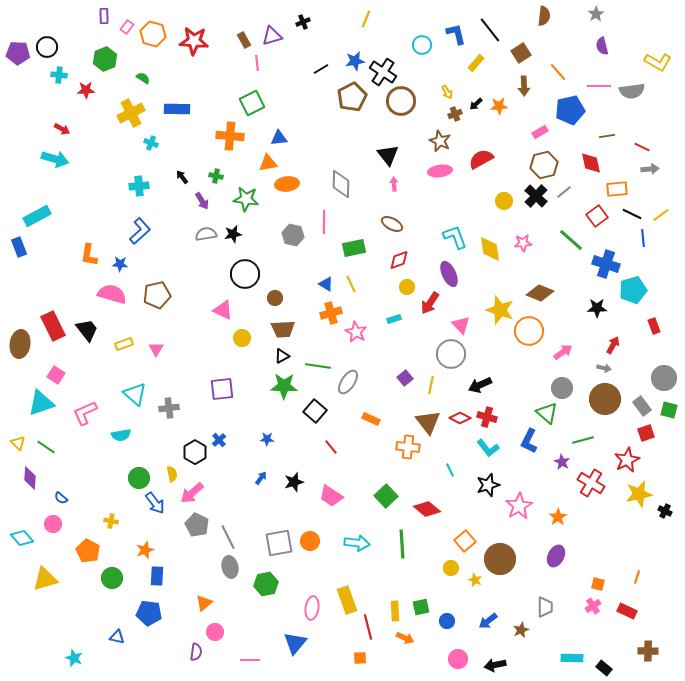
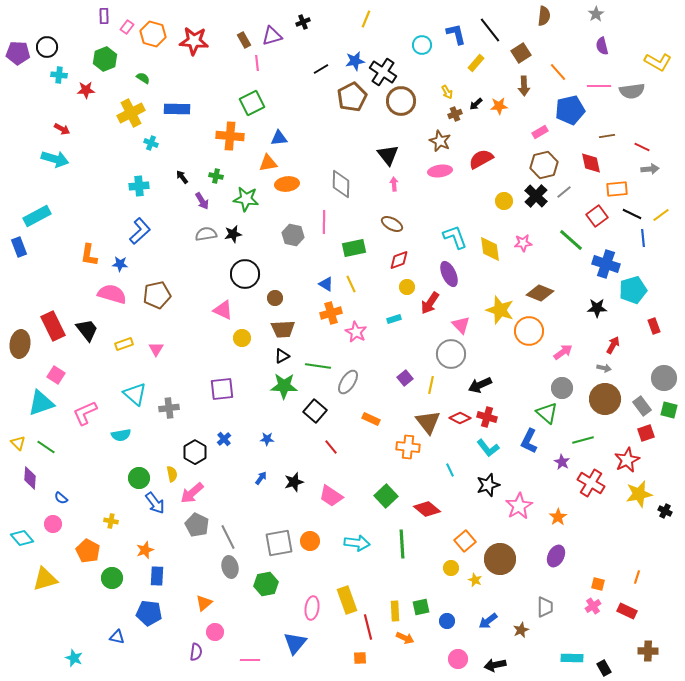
blue cross at (219, 440): moved 5 px right, 1 px up
black rectangle at (604, 668): rotated 21 degrees clockwise
